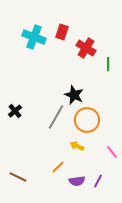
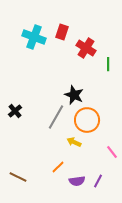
yellow arrow: moved 3 px left, 4 px up
